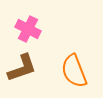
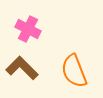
brown L-shape: rotated 116 degrees counterclockwise
